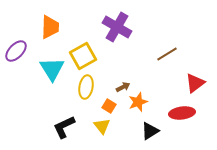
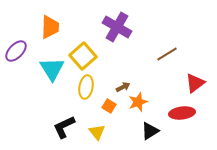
yellow square: rotated 12 degrees counterclockwise
yellow triangle: moved 5 px left, 6 px down
